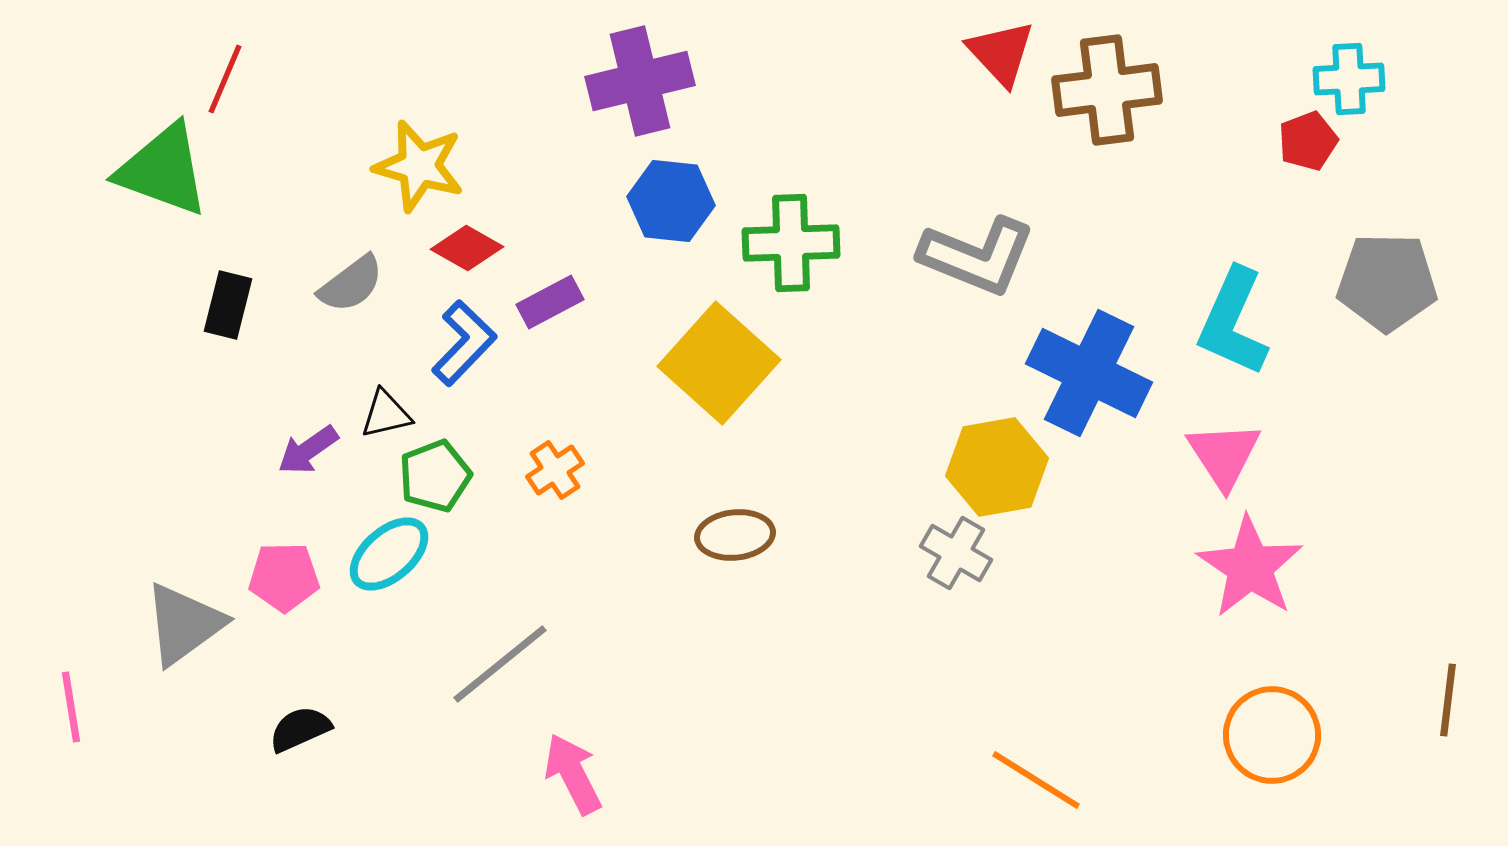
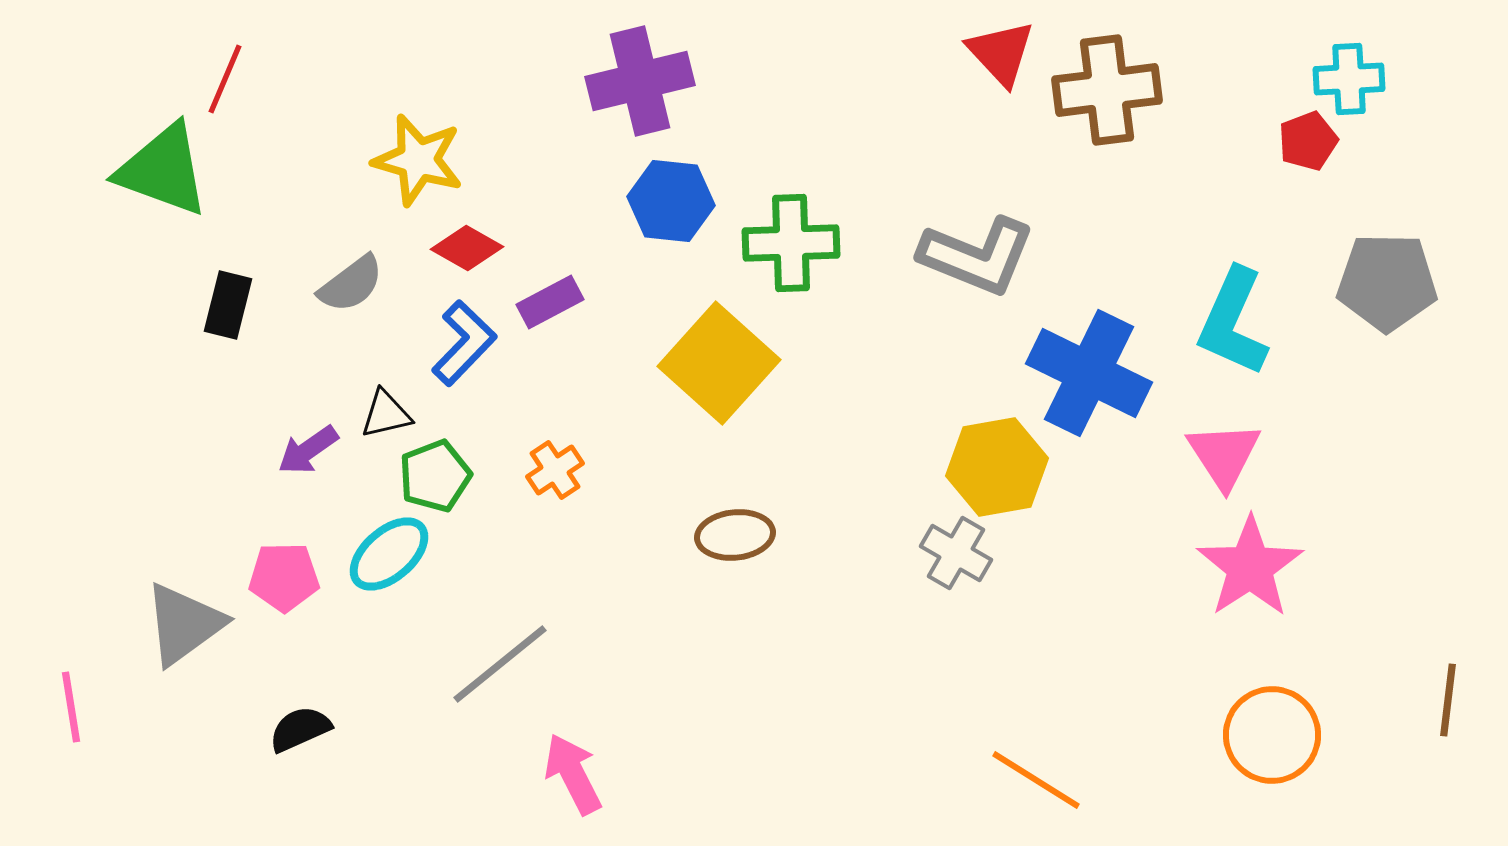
yellow star: moved 1 px left, 6 px up
pink star: rotated 5 degrees clockwise
